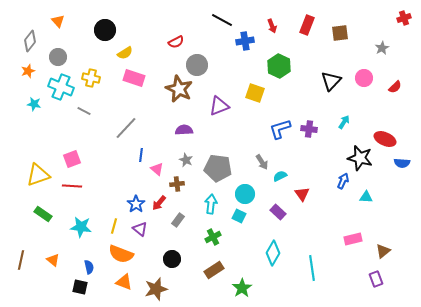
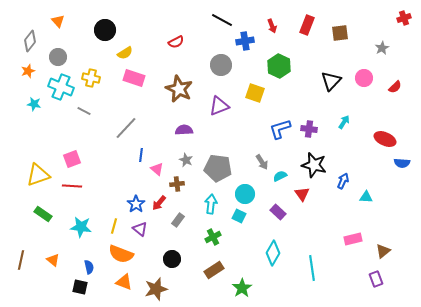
gray circle at (197, 65): moved 24 px right
black star at (360, 158): moved 46 px left, 7 px down
